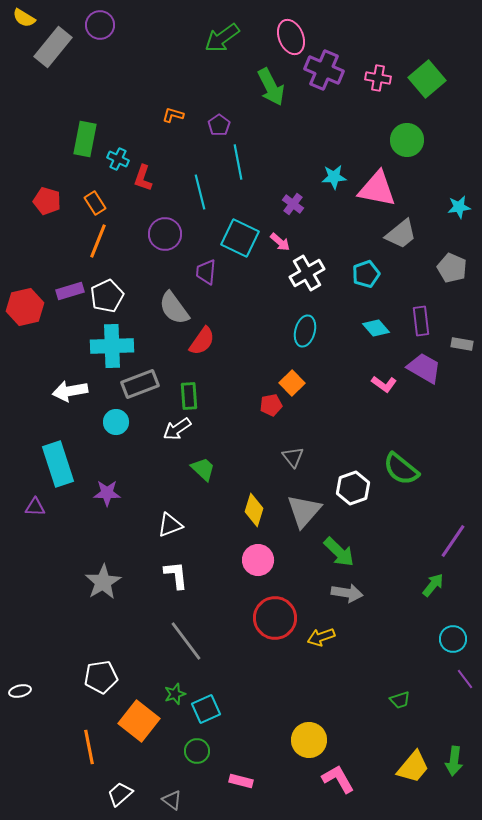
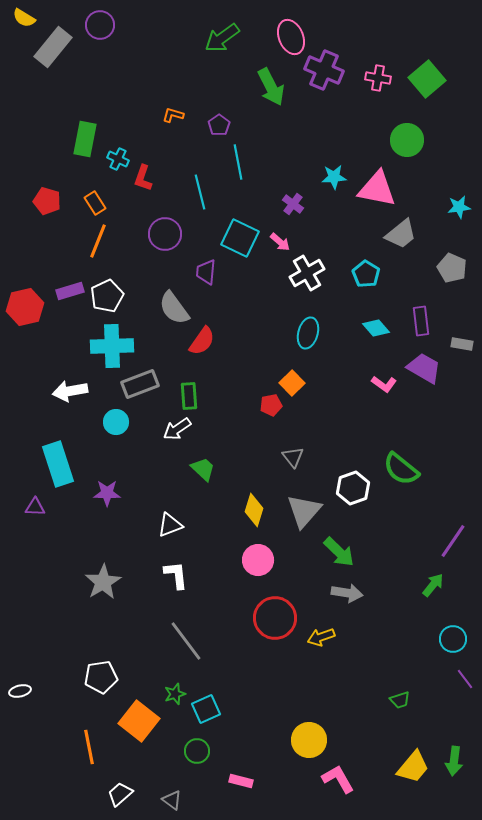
cyan pentagon at (366, 274): rotated 20 degrees counterclockwise
cyan ellipse at (305, 331): moved 3 px right, 2 px down
